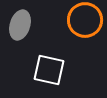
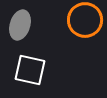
white square: moved 19 px left
